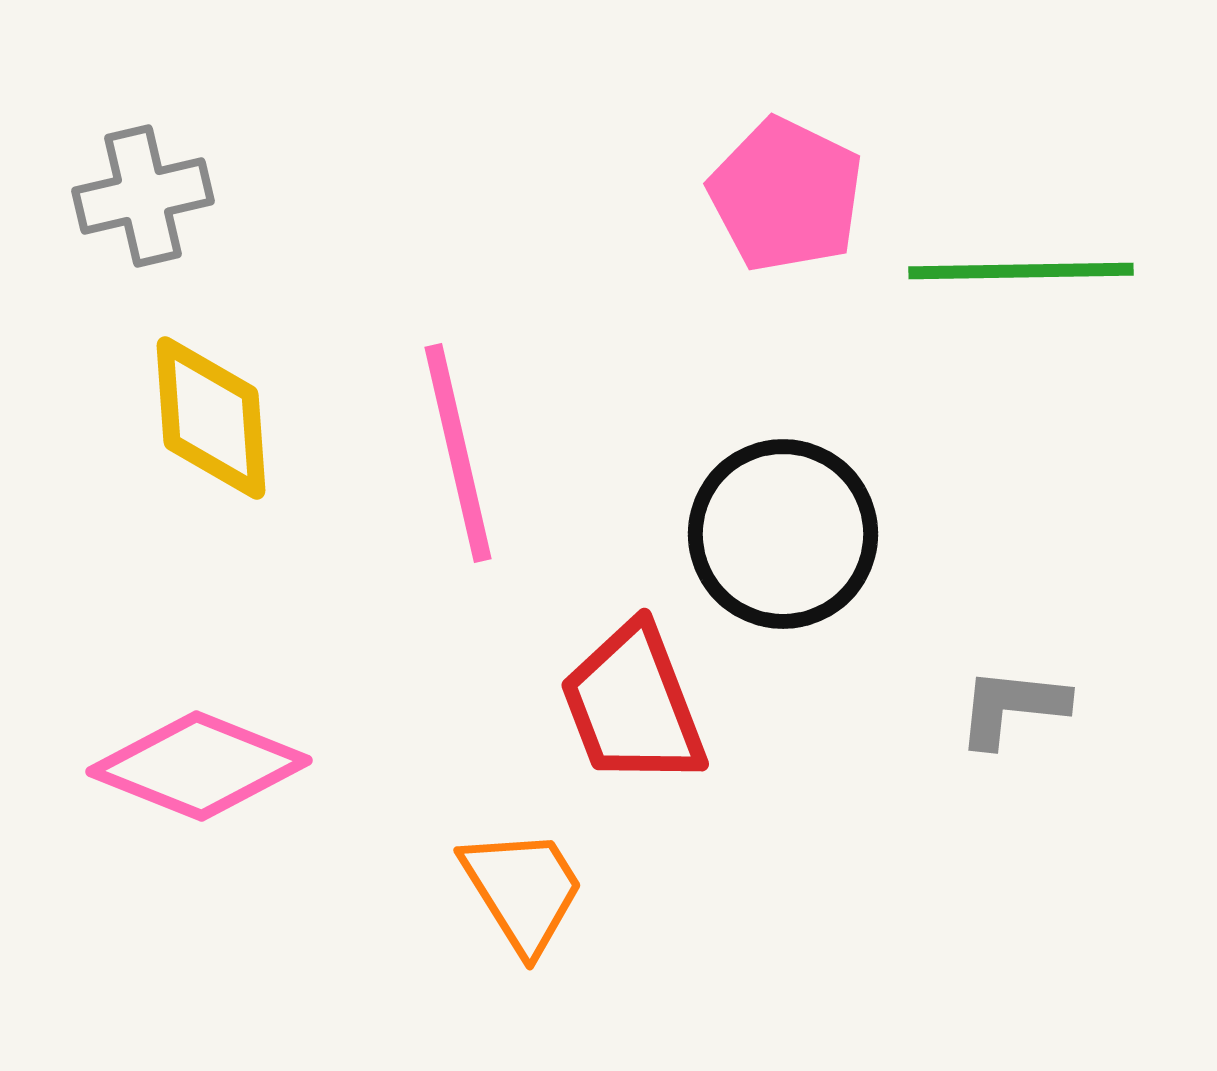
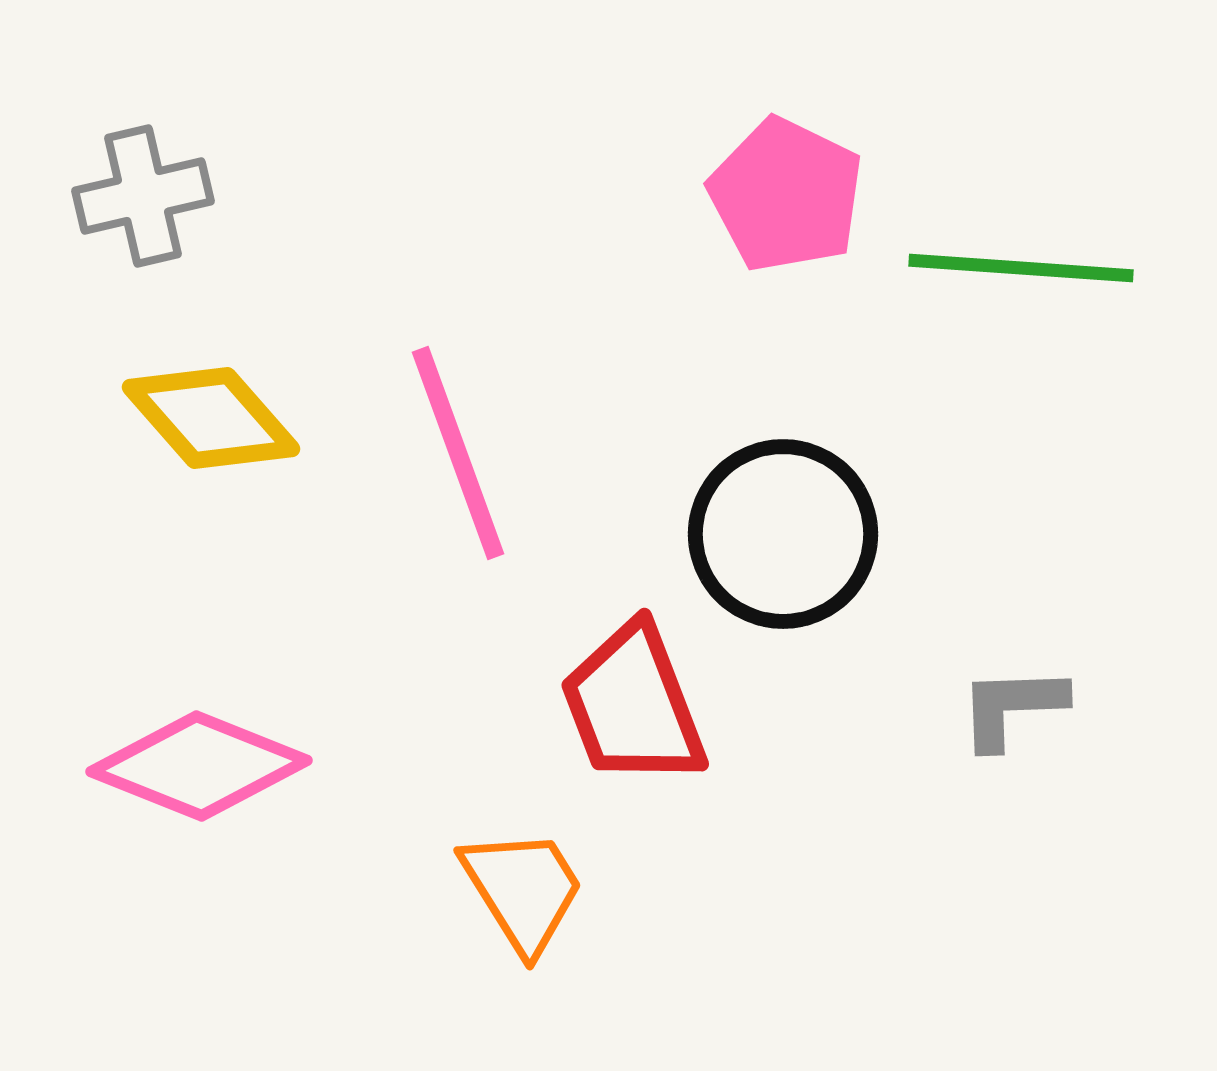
green line: moved 3 px up; rotated 5 degrees clockwise
yellow diamond: rotated 37 degrees counterclockwise
pink line: rotated 7 degrees counterclockwise
gray L-shape: rotated 8 degrees counterclockwise
